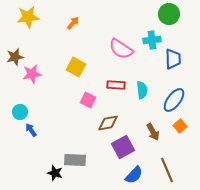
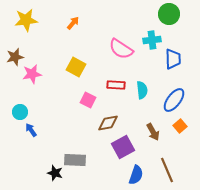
yellow star: moved 2 px left, 3 px down
blue semicircle: moved 2 px right; rotated 24 degrees counterclockwise
